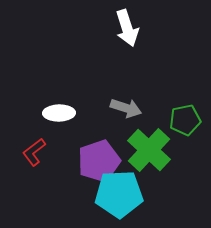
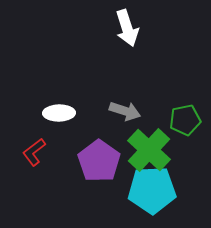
gray arrow: moved 1 px left, 3 px down
purple pentagon: rotated 18 degrees counterclockwise
cyan pentagon: moved 33 px right, 4 px up
